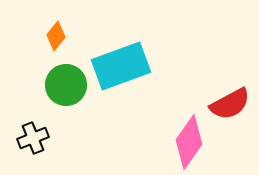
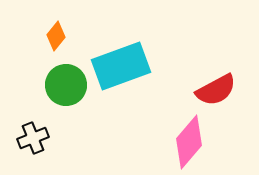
red semicircle: moved 14 px left, 14 px up
pink diamond: rotated 6 degrees clockwise
